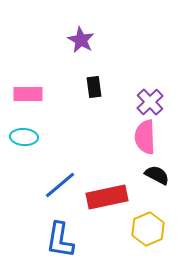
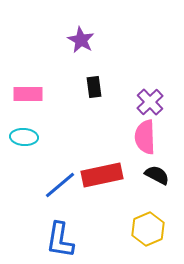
red rectangle: moved 5 px left, 22 px up
